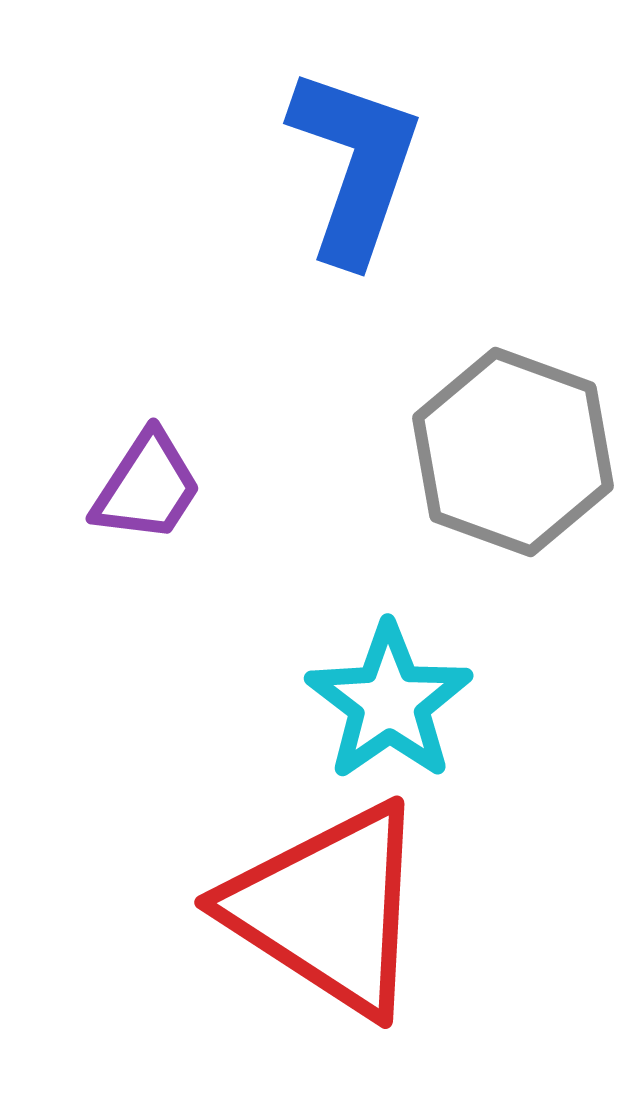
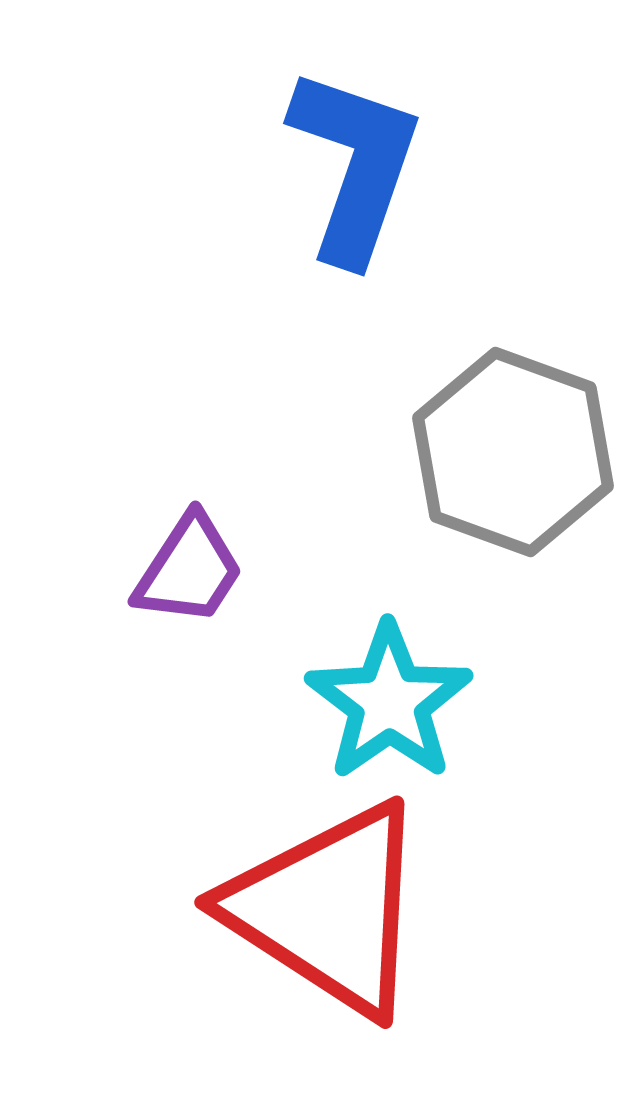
purple trapezoid: moved 42 px right, 83 px down
